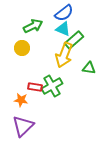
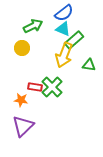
green triangle: moved 3 px up
green cross: moved 1 px down; rotated 15 degrees counterclockwise
